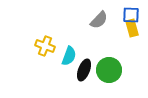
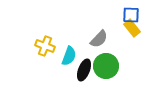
gray semicircle: moved 19 px down
yellow rectangle: rotated 24 degrees counterclockwise
green circle: moved 3 px left, 4 px up
